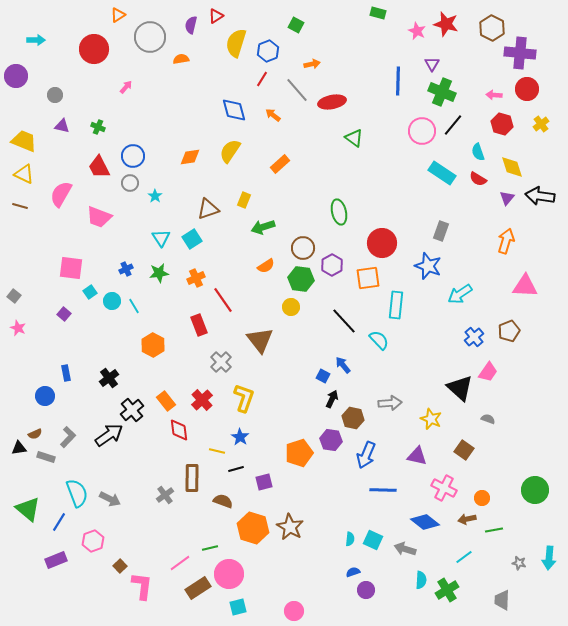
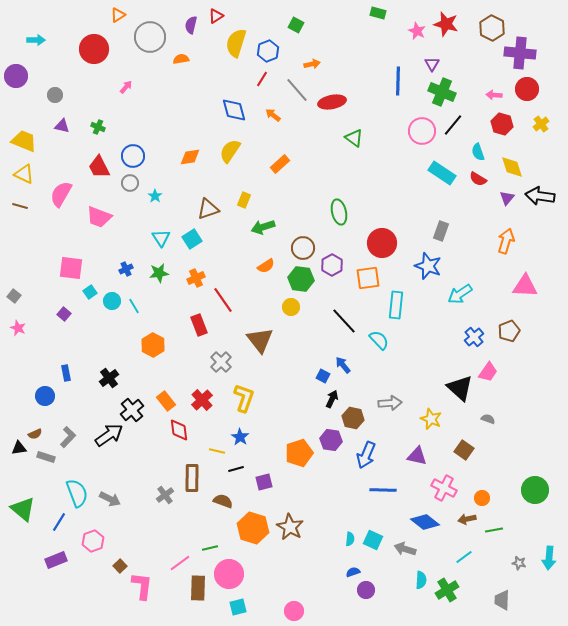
green triangle at (28, 509): moved 5 px left
brown rectangle at (198, 588): rotated 55 degrees counterclockwise
